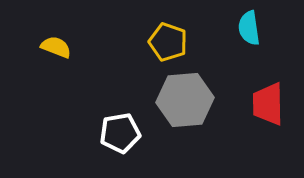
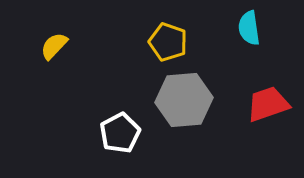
yellow semicircle: moved 2 px left, 1 px up; rotated 68 degrees counterclockwise
gray hexagon: moved 1 px left
red trapezoid: rotated 72 degrees clockwise
white pentagon: rotated 18 degrees counterclockwise
